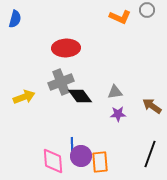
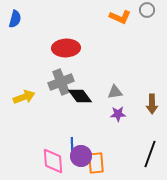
brown arrow: moved 2 px up; rotated 126 degrees counterclockwise
orange rectangle: moved 4 px left, 1 px down
